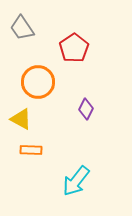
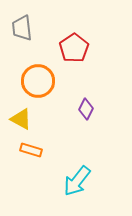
gray trapezoid: rotated 28 degrees clockwise
orange circle: moved 1 px up
orange rectangle: rotated 15 degrees clockwise
cyan arrow: moved 1 px right
